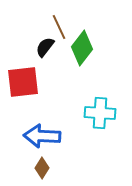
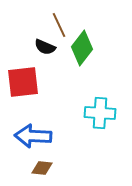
brown line: moved 2 px up
black semicircle: rotated 105 degrees counterclockwise
blue arrow: moved 9 px left
brown diamond: rotated 65 degrees clockwise
